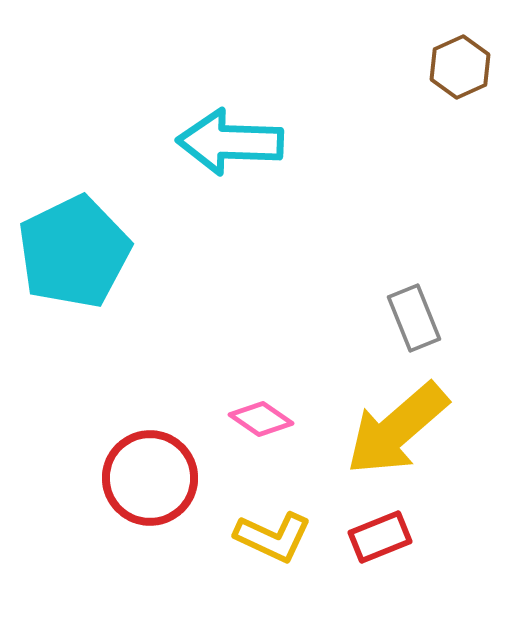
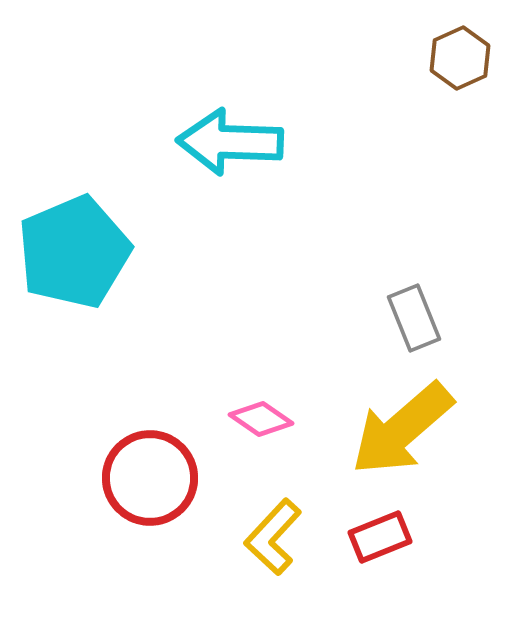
brown hexagon: moved 9 px up
cyan pentagon: rotated 3 degrees clockwise
yellow arrow: moved 5 px right
yellow L-shape: rotated 108 degrees clockwise
